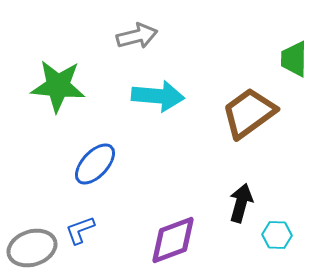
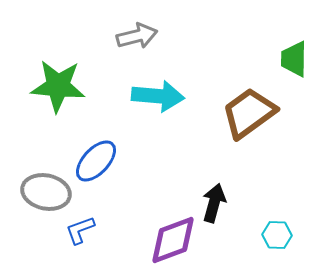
blue ellipse: moved 1 px right, 3 px up
black arrow: moved 27 px left
gray ellipse: moved 14 px right, 56 px up; rotated 30 degrees clockwise
